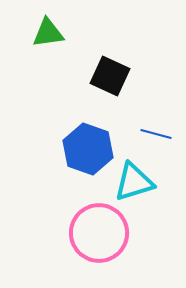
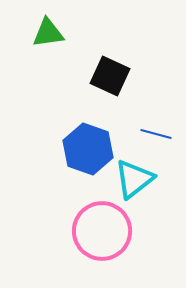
cyan triangle: moved 3 px up; rotated 21 degrees counterclockwise
pink circle: moved 3 px right, 2 px up
